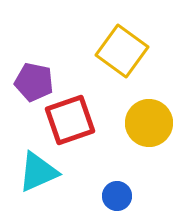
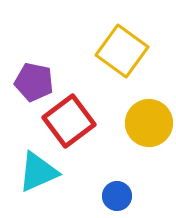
red square: moved 1 px left, 1 px down; rotated 18 degrees counterclockwise
